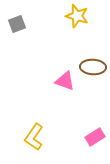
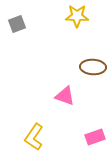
yellow star: rotated 15 degrees counterclockwise
pink triangle: moved 15 px down
pink rectangle: rotated 12 degrees clockwise
